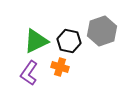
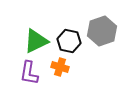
purple L-shape: rotated 25 degrees counterclockwise
